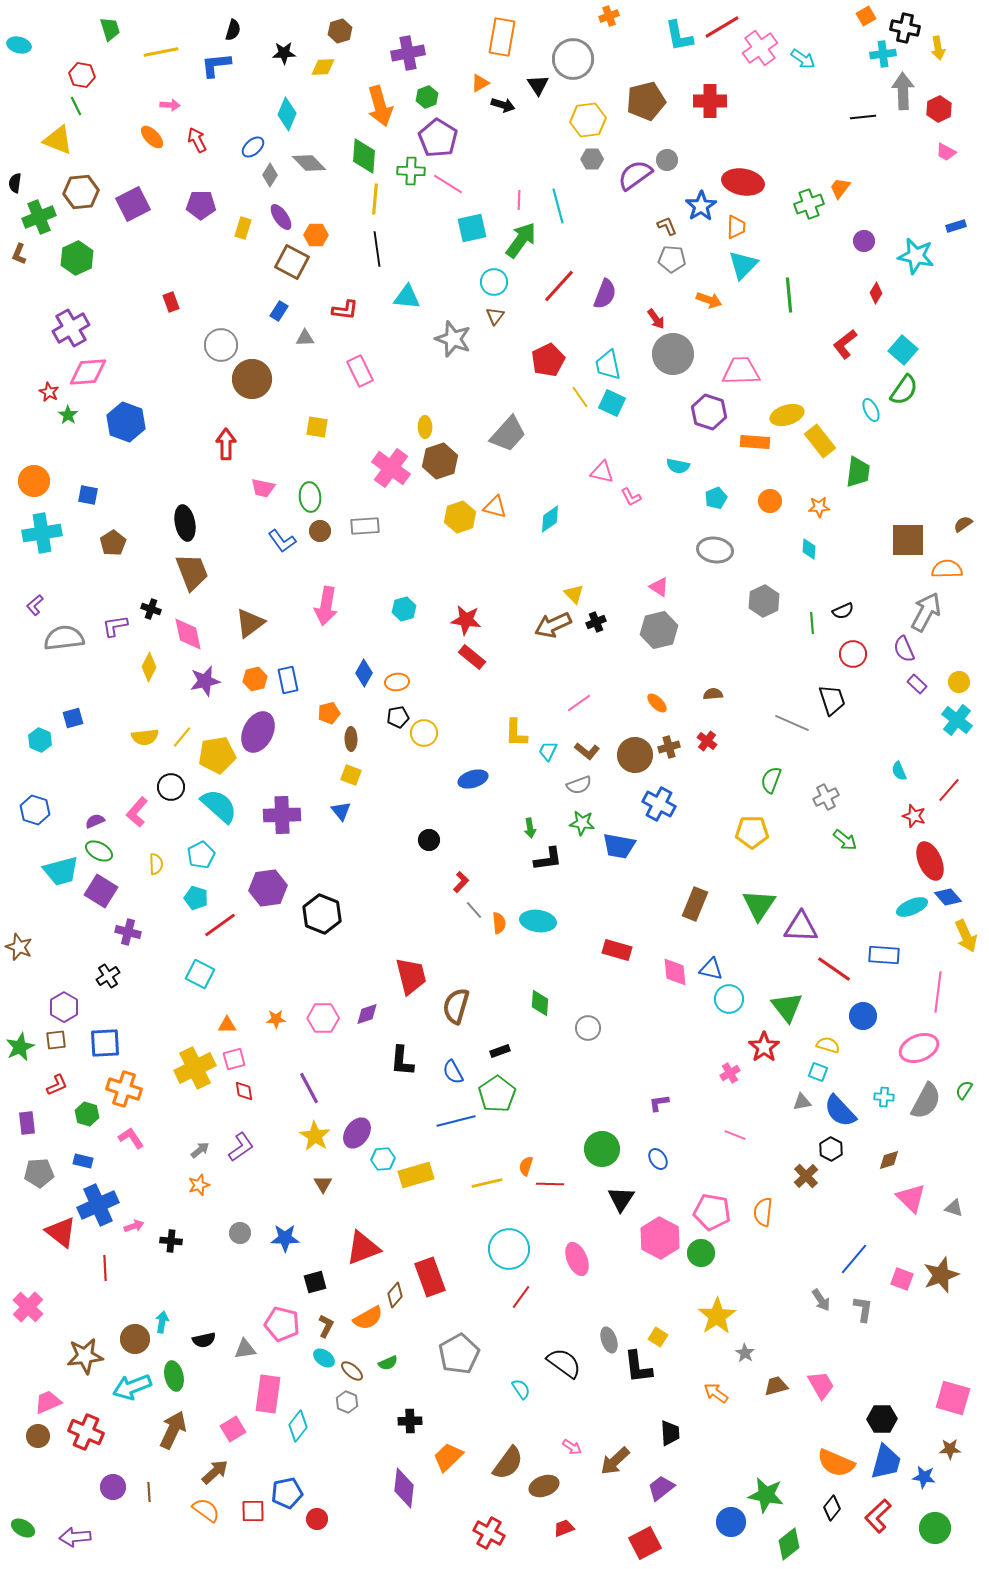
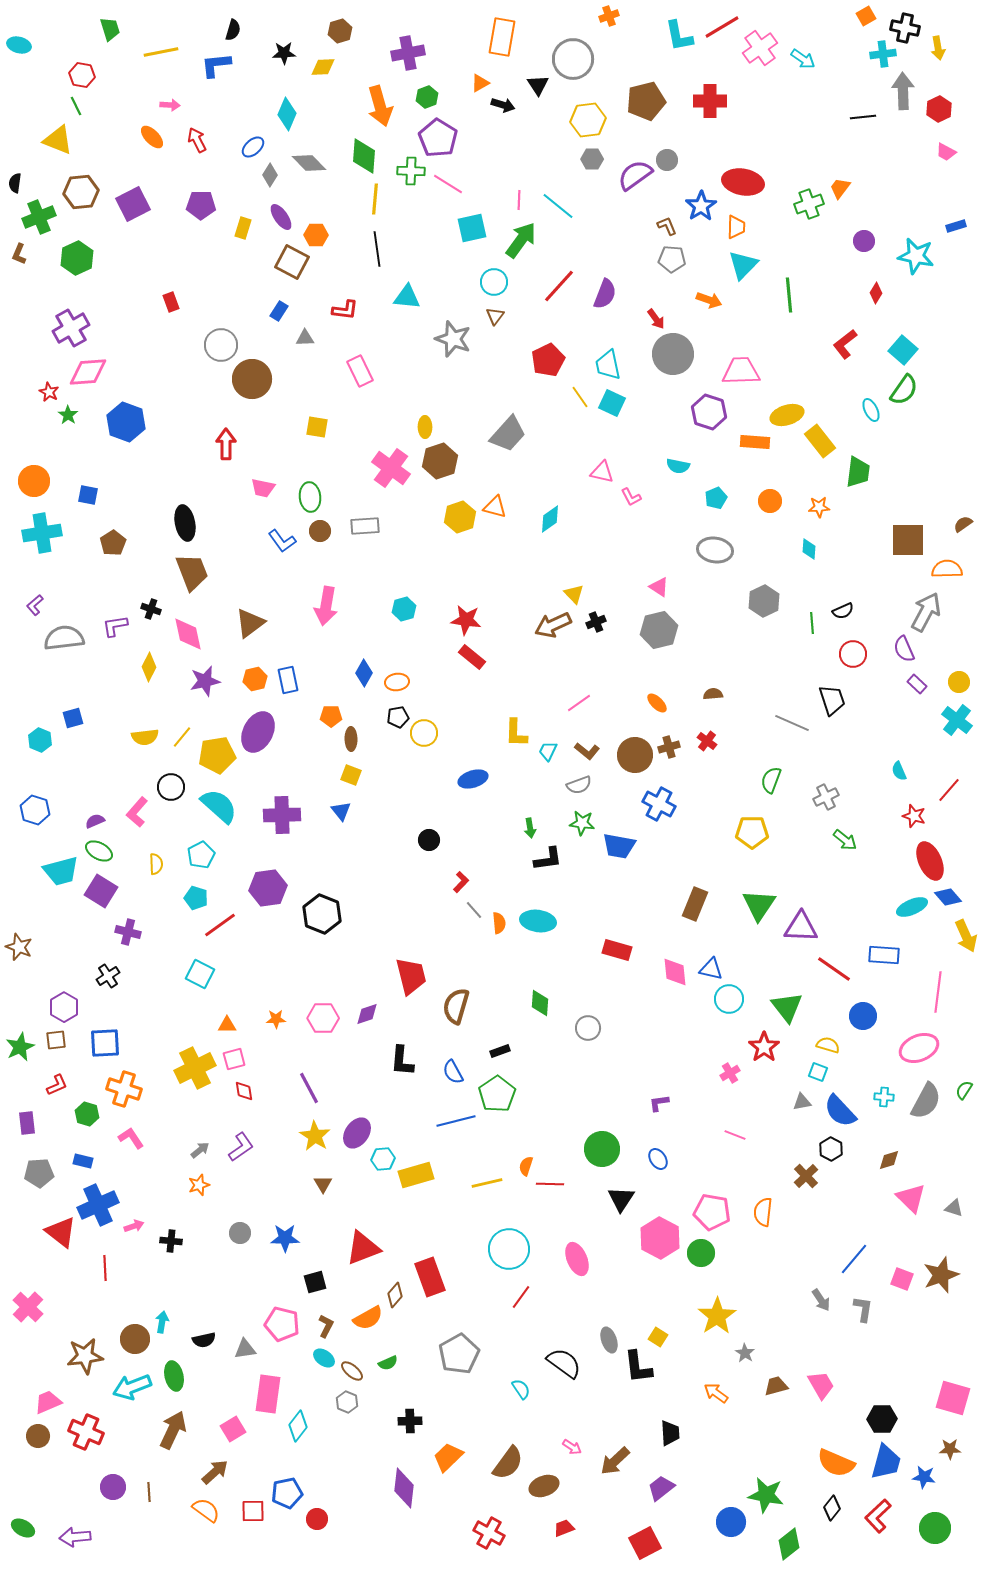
cyan line at (558, 206): rotated 36 degrees counterclockwise
orange pentagon at (329, 713): moved 2 px right, 3 px down; rotated 15 degrees clockwise
